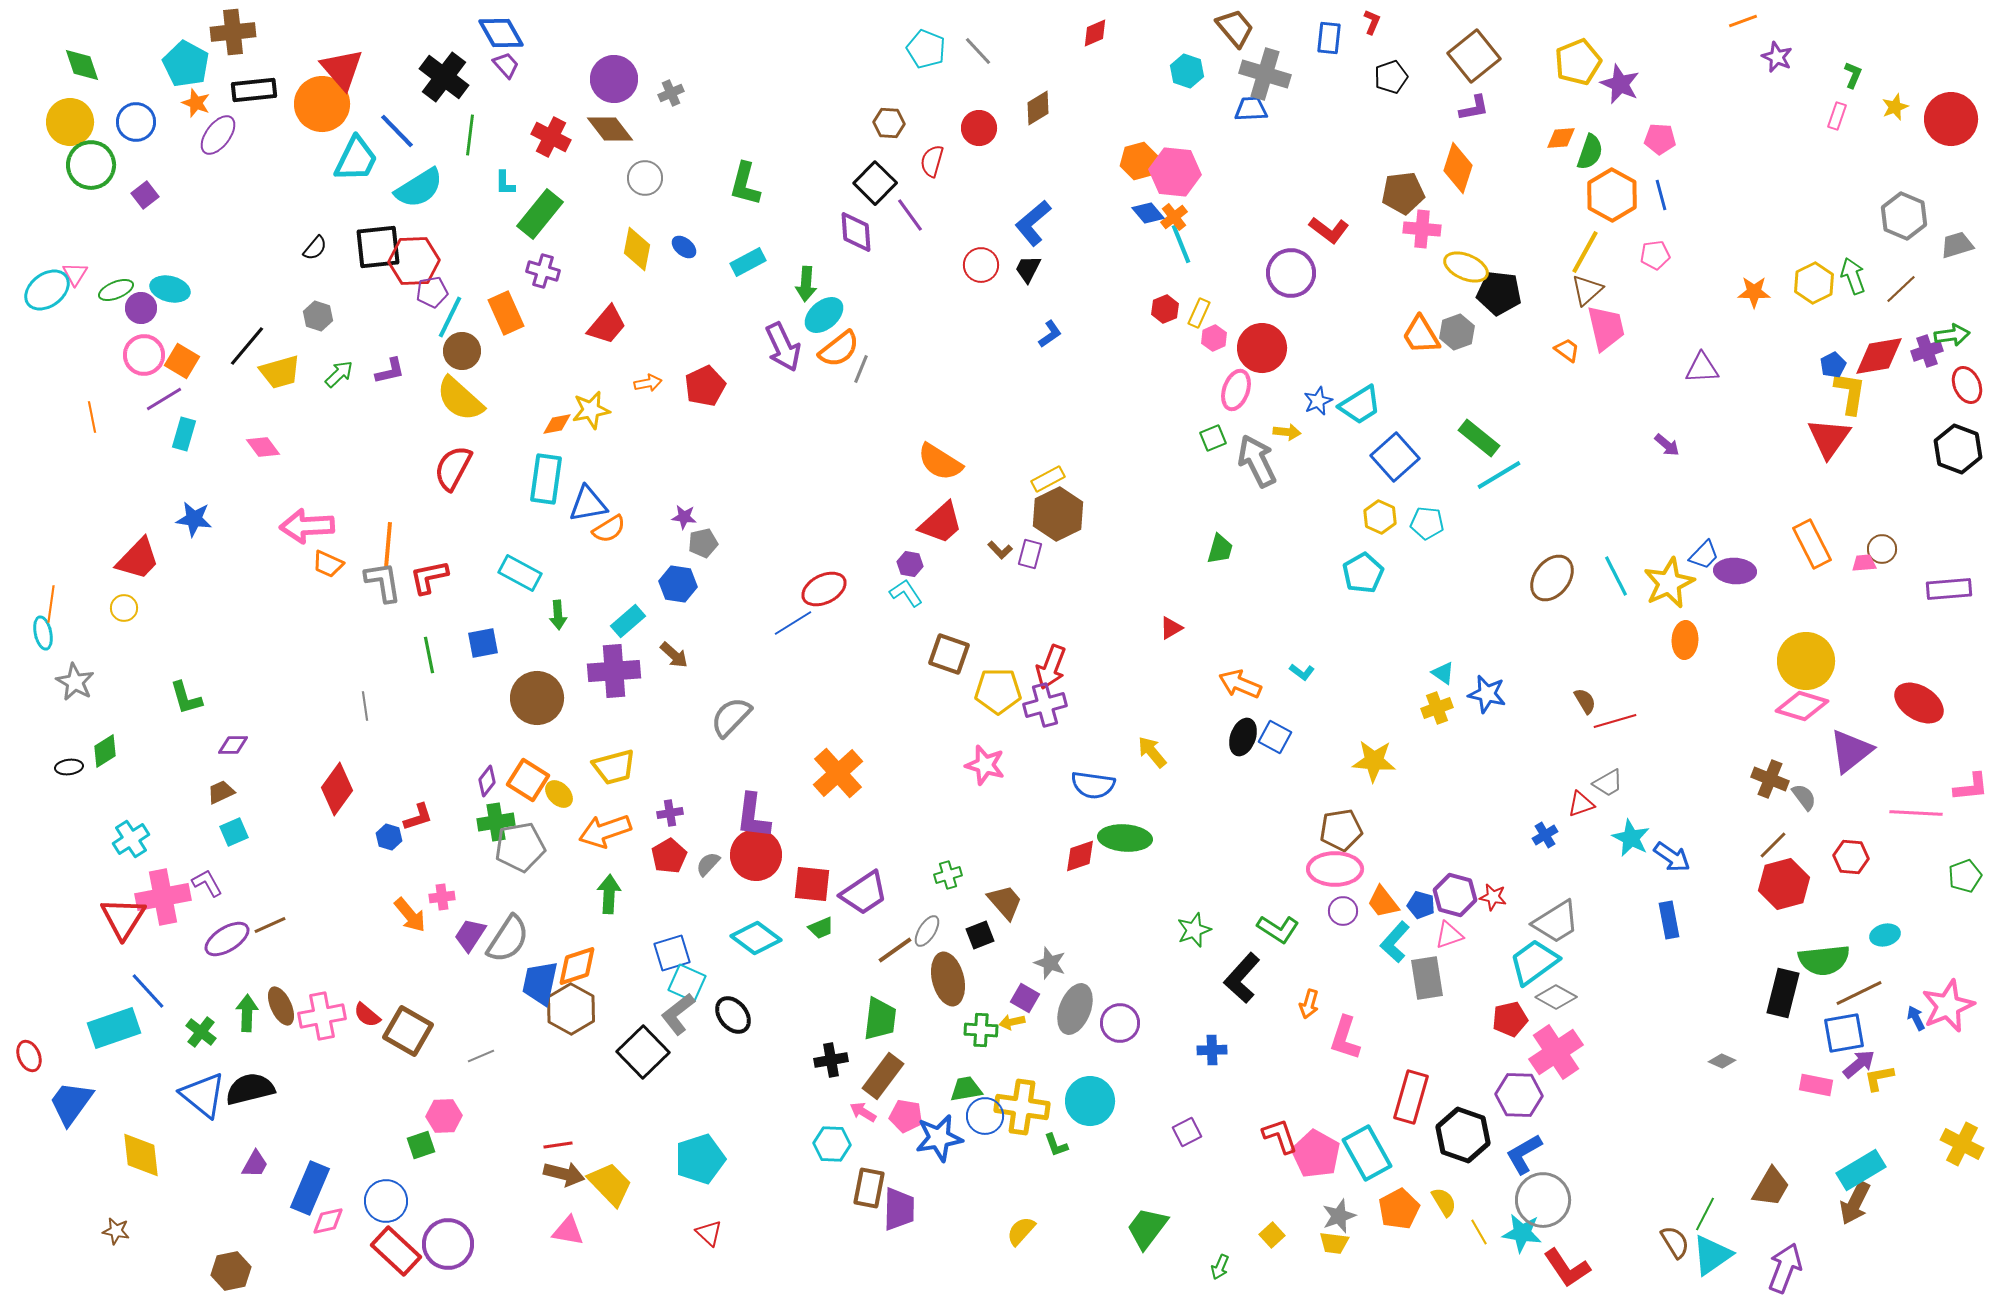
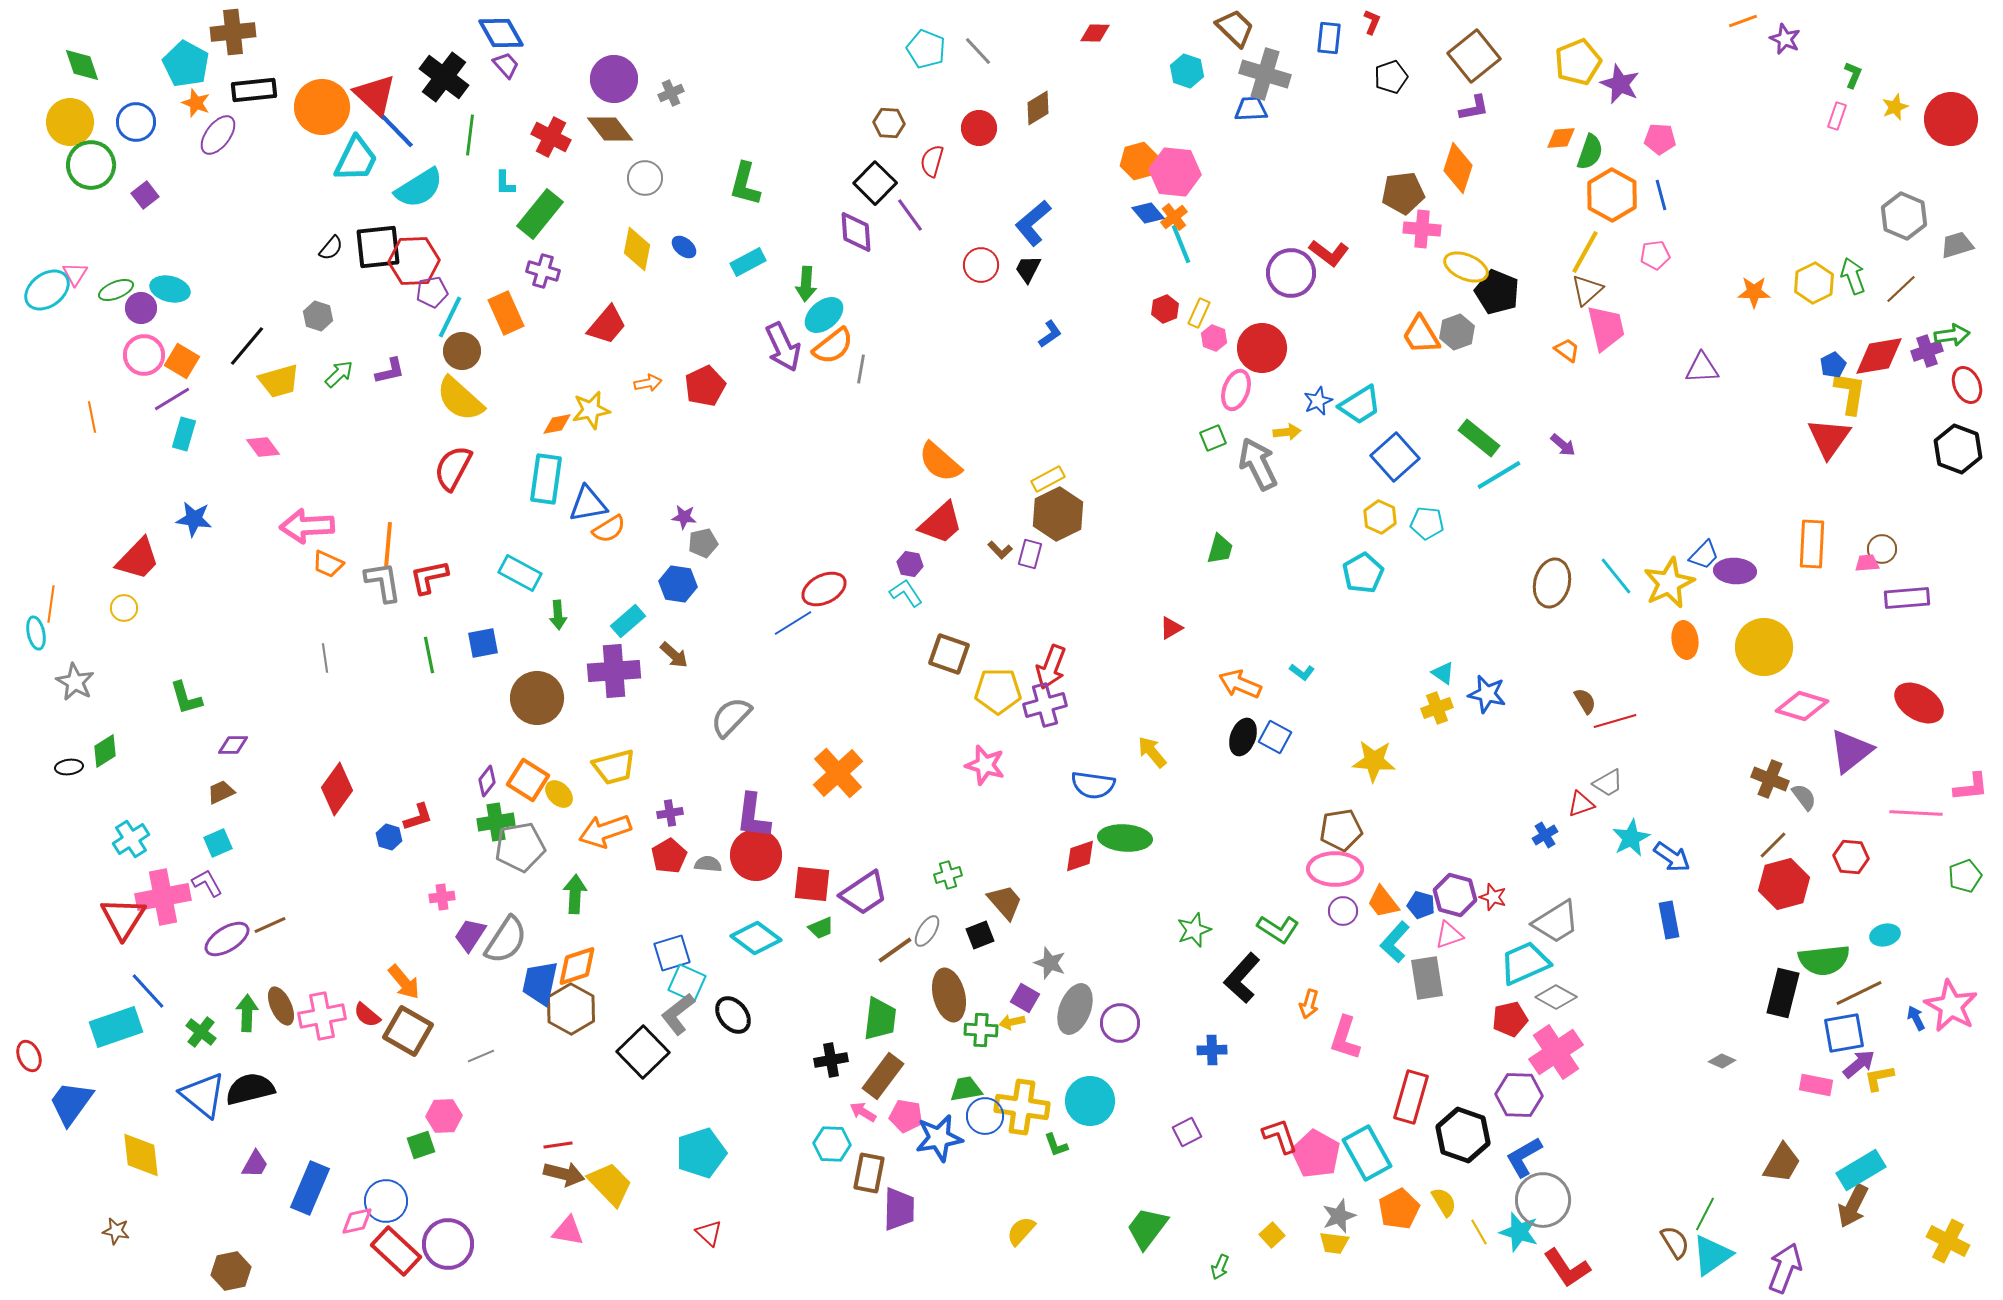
brown trapezoid at (1235, 28): rotated 6 degrees counterclockwise
red diamond at (1095, 33): rotated 24 degrees clockwise
purple star at (1777, 57): moved 8 px right, 18 px up
red triangle at (342, 69): moved 33 px right, 26 px down; rotated 6 degrees counterclockwise
orange circle at (322, 104): moved 3 px down
red L-shape at (1329, 230): moved 23 px down
black semicircle at (315, 248): moved 16 px right
black pentagon at (1499, 293): moved 2 px left, 1 px up; rotated 15 degrees clockwise
pink hexagon at (1214, 338): rotated 15 degrees counterclockwise
orange semicircle at (839, 349): moved 6 px left, 3 px up
gray line at (861, 369): rotated 12 degrees counterclockwise
yellow trapezoid at (280, 372): moved 1 px left, 9 px down
purple line at (164, 399): moved 8 px right
yellow arrow at (1287, 432): rotated 12 degrees counterclockwise
purple arrow at (1667, 445): moved 104 px left
gray arrow at (1257, 461): moved 1 px right, 3 px down
orange semicircle at (940, 462): rotated 9 degrees clockwise
orange rectangle at (1812, 544): rotated 30 degrees clockwise
pink trapezoid at (1864, 563): moved 3 px right
cyan line at (1616, 576): rotated 12 degrees counterclockwise
brown ellipse at (1552, 578): moved 5 px down; rotated 24 degrees counterclockwise
purple rectangle at (1949, 589): moved 42 px left, 9 px down
cyan ellipse at (43, 633): moved 7 px left
orange ellipse at (1685, 640): rotated 12 degrees counterclockwise
yellow circle at (1806, 661): moved 42 px left, 14 px up
gray line at (365, 706): moved 40 px left, 48 px up
cyan square at (234, 832): moved 16 px left, 11 px down
cyan star at (1631, 838): rotated 18 degrees clockwise
gray semicircle at (708, 864): rotated 52 degrees clockwise
green arrow at (609, 894): moved 34 px left
red star at (1493, 897): rotated 8 degrees clockwise
orange arrow at (410, 915): moved 6 px left, 67 px down
gray semicircle at (508, 939): moved 2 px left, 1 px down
cyan trapezoid at (1534, 962): moved 9 px left, 1 px down; rotated 12 degrees clockwise
brown ellipse at (948, 979): moved 1 px right, 16 px down
pink star at (1948, 1006): moved 3 px right; rotated 20 degrees counterclockwise
cyan rectangle at (114, 1028): moved 2 px right, 1 px up
yellow cross at (1962, 1144): moved 14 px left, 97 px down
blue L-shape at (1524, 1154): moved 3 px down
cyan pentagon at (700, 1159): moved 1 px right, 6 px up
brown trapezoid at (1771, 1187): moved 11 px right, 24 px up
brown rectangle at (869, 1188): moved 15 px up
brown arrow at (1855, 1203): moved 2 px left, 3 px down
pink diamond at (328, 1221): moved 29 px right
cyan star at (1522, 1233): moved 3 px left, 1 px up; rotated 9 degrees clockwise
